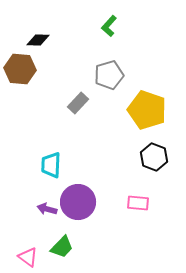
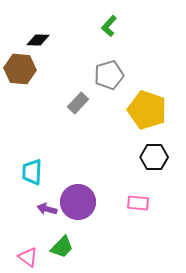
black hexagon: rotated 20 degrees counterclockwise
cyan trapezoid: moved 19 px left, 7 px down
